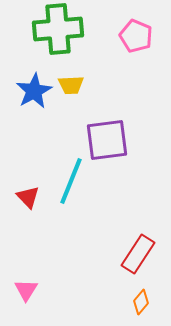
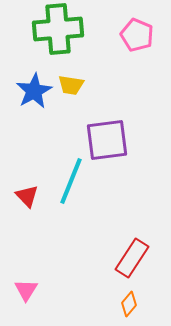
pink pentagon: moved 1 px right, 1 px up
yellow trapezoid: rotated 12 degrees clockwise
red triangle: moved 1 px left, 1 px up
red rectangle: moved 6 px left, 4 px down
orange diamond: moved 12 px left, 2 px down
